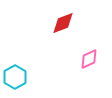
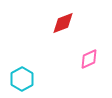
cyan hexagon: moved 7 px right, 2 px down
